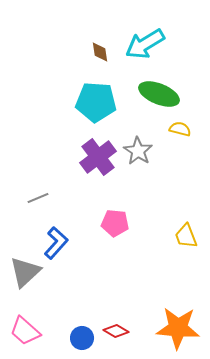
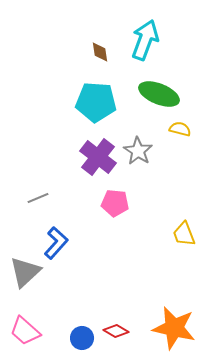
cyan arrow: moved 4 px up; rotated 141 degrees clockwise
purple cross: rotated 15 degrees counterclockwise
pink pentagon: moved 20 px up
yellow trapezoid: moved 2 px left, 2 px up
orange star: moved 4 px left; rotated 9 degrees clockwise
